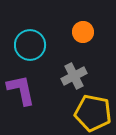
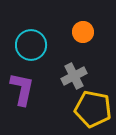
cyan circle: moved 1 px right
purple L-shape: moved 1 px right, 1 px up; rotated 24 degrees clockwise
yellow pentagon: moved 4 px up
